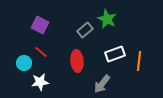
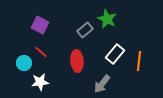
white rectangle: rotated 30 degrees counterclockwise
